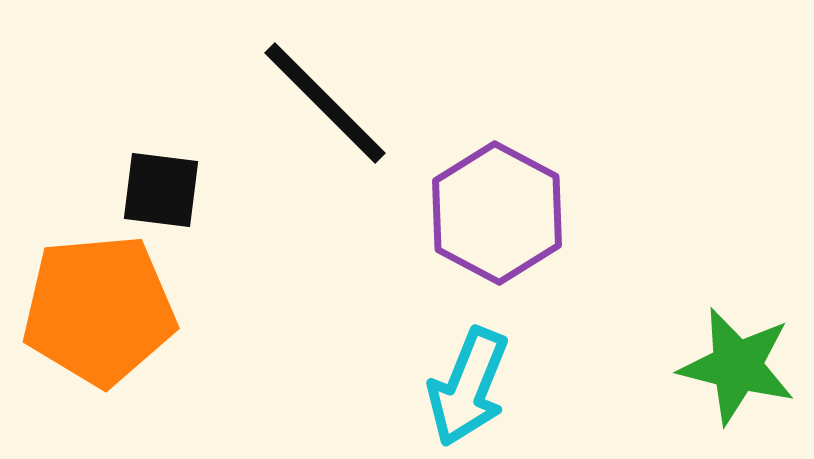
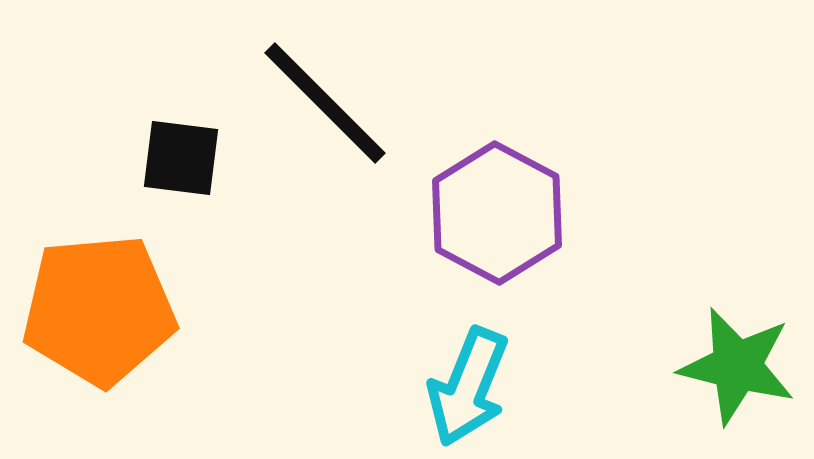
black square: moved 20 px right, 32 px up
